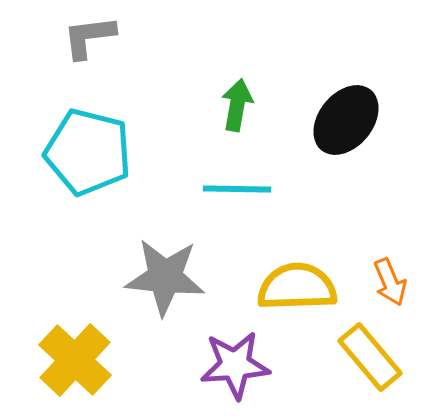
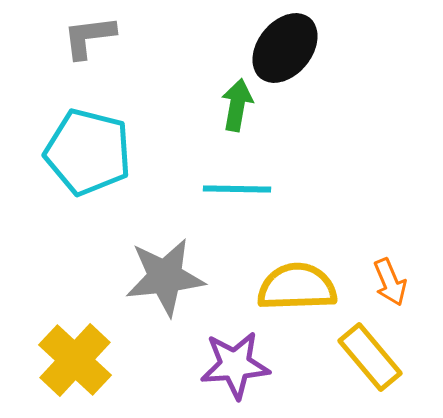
black ellipse: moved 61 px left, 72 px up
gray star: rotated 12 degrees counterclockwise
